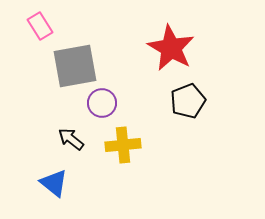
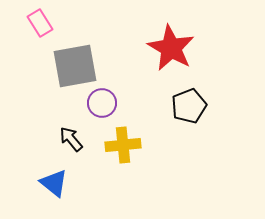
pink rectangle: moved 3 px up
black pentagon: moved 1 px right, 5 px down
black arrow: rotated 12 degrees clockwise
